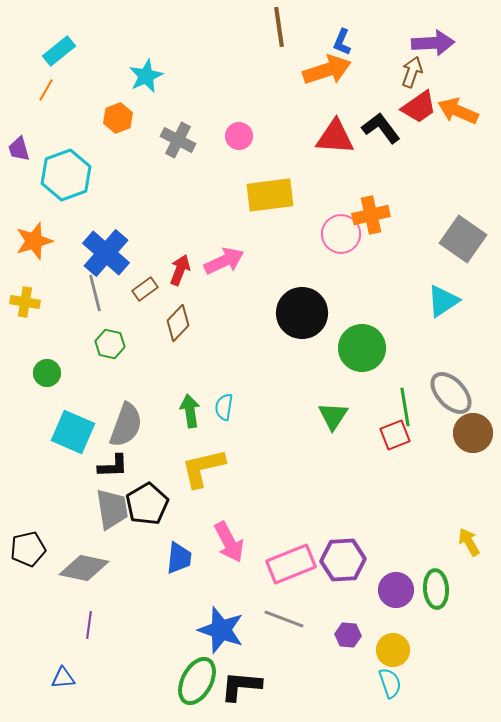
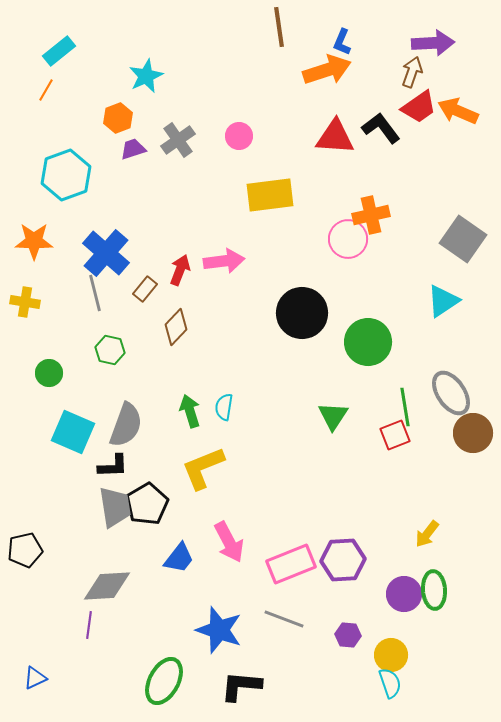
gray cross at (178, 140): rotated 28 degrees clockwise
purple trapezoid at (19, 149): moved 114 px right; rotated 88 degrees clockwise
pink circle at (341, 234): moved 7 px right, 5 px down
orange star at (34, 241): rotated 18 degrees clockwise
pink arrow at (224, 261): rotated 18 degrees clockwise
brown rectangle at (145, 289): rotated 15 degrees counterclockwise
brown diamond at (178, 323): moved 2 px left, 4 px down
green hexagon at (110, 344): moved 6 px down
green circle at (362, 348): moved 6 px right, 6 px up
green circle at (47, 373): moved 2 px right
gray ellipse at (451, 393): rotated 9 degrees clockwise
green arrow at (190, 411): rotated 8 degrees counterclockwise
yellow L-shape at (203, 468): rotated 9 degrees counterclockwise
gray trapezoid at (112, 509): moved 3 px right, 2 px up
yellow arrow at (469, 542): moved 42 px left, 8 px up; rotated 112 degrees counterclockwise
black pentagon at (28, 549): moved 3 px left, 1 px down
blue trapezoid at (179, 558): rotated 32 degrees clockwise
gray diamond at (84, 568): moved 23 px right, 18 px down; rotated 15 degrees counterclockwise
green ellipse at (436, 589): moved 2 px left, 1 px down
purple circle at (396, 590): moved 8 px right, 4 px down
blue star at (221, 630): moved 2 px left
yellow circle at (393, 650): moved 2 px left, 5 px down
blue triangle at (63, 678): moved 28 px left; rotated 20 degrees counterclockwise
green ellipse at (197, 681): moved 33 px left
